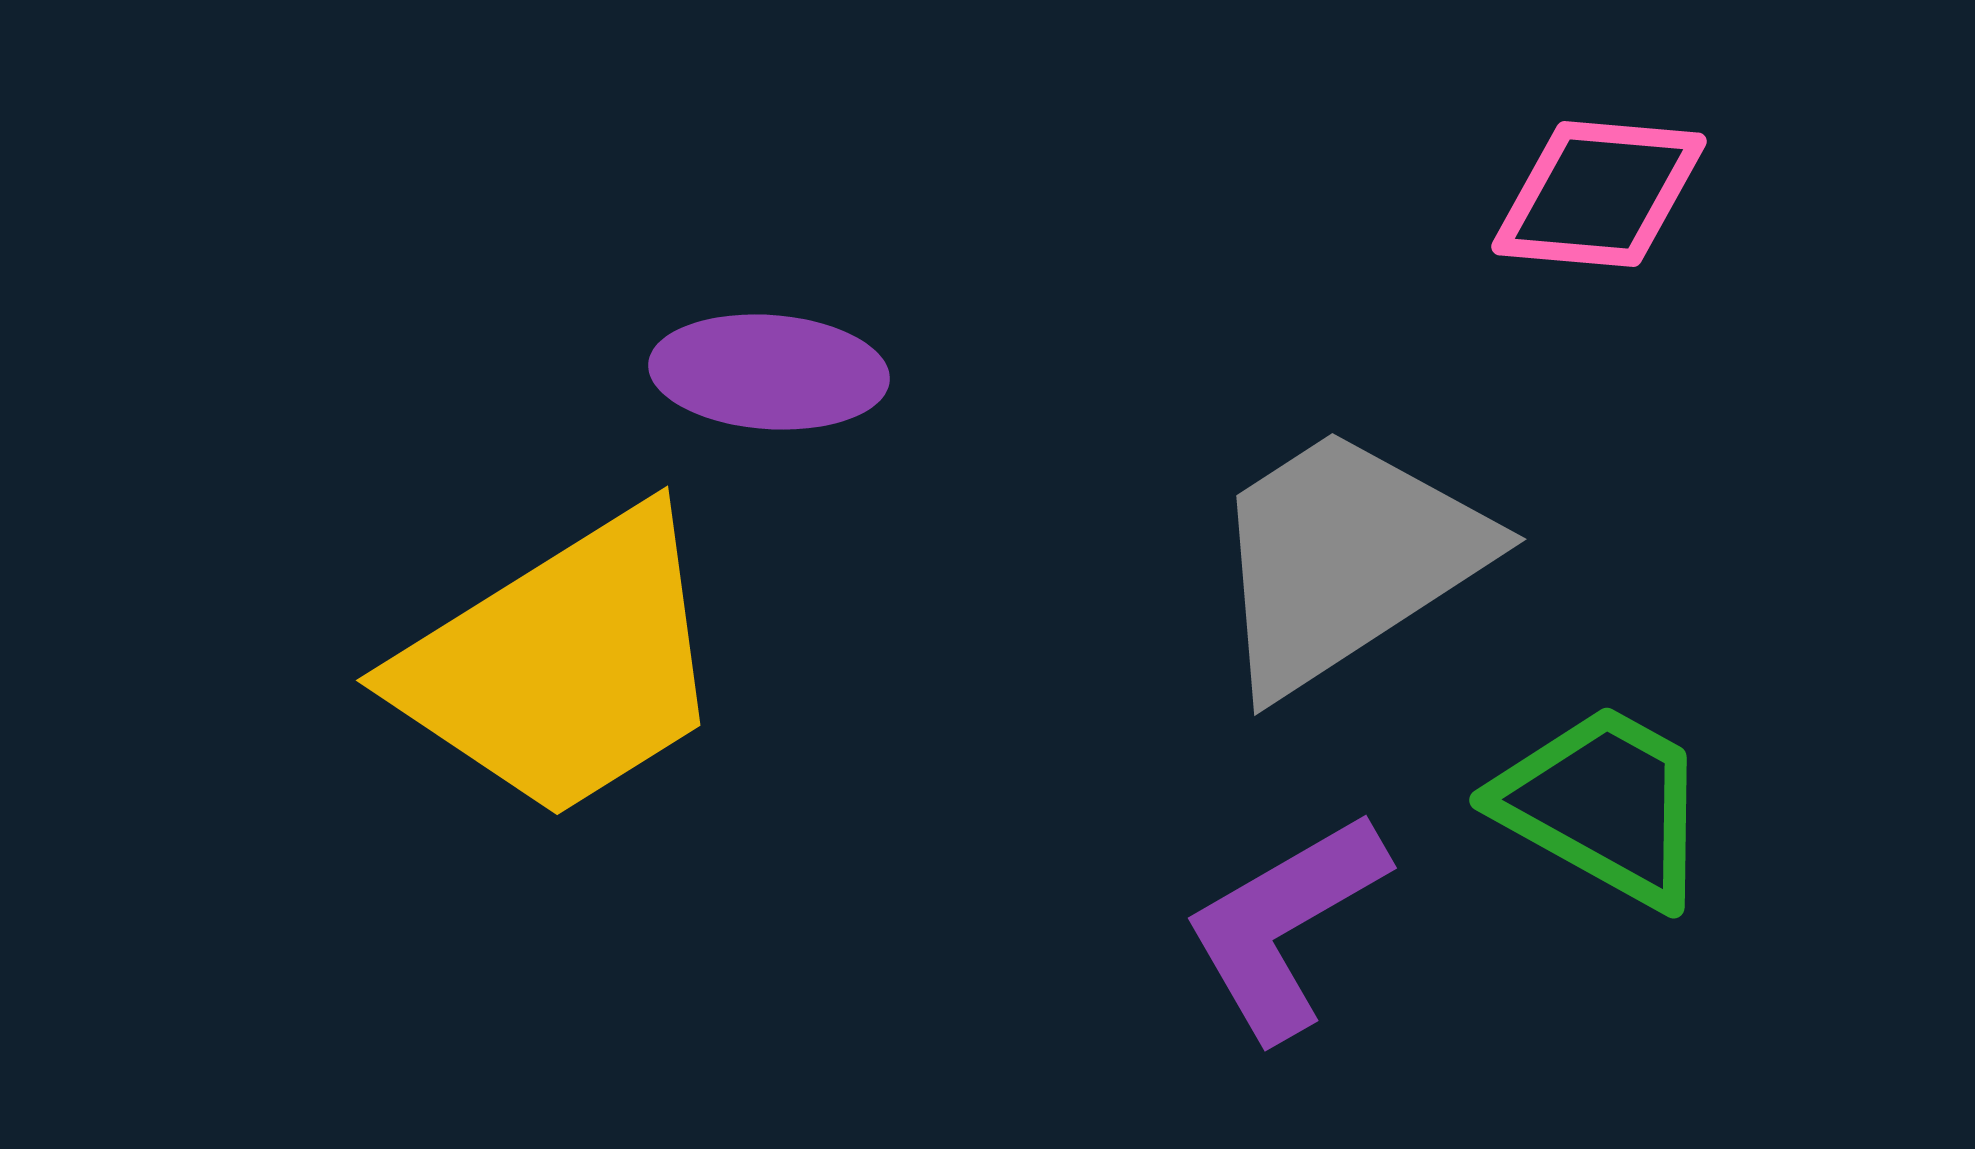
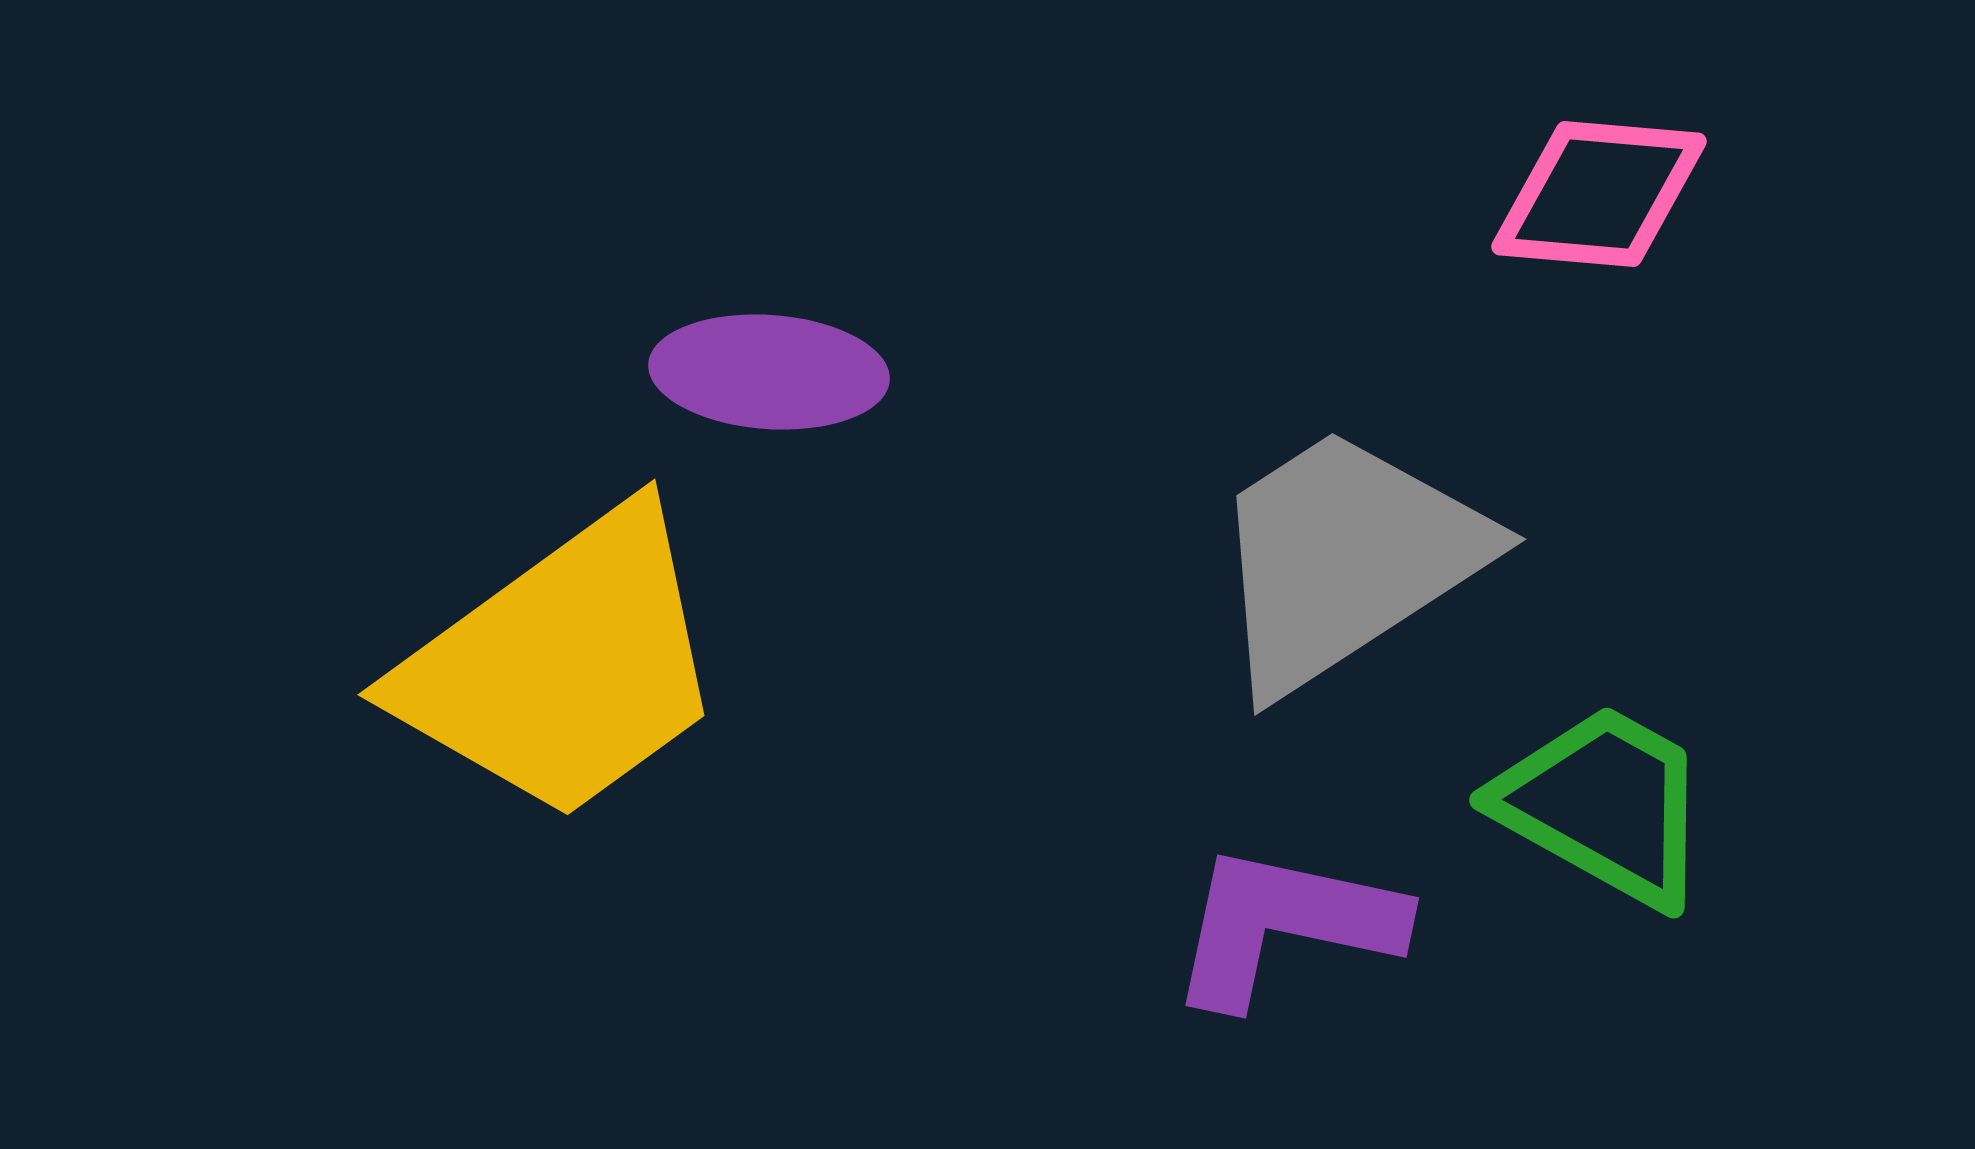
yellow trapezoid: rotated 4 degrees counterclockwise
purple L-shape: rotated 42 degrees clockwise
